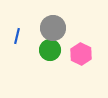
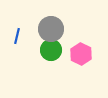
gray circle: moved 2 px left, 1 px down
green circle: moved 1 px right
